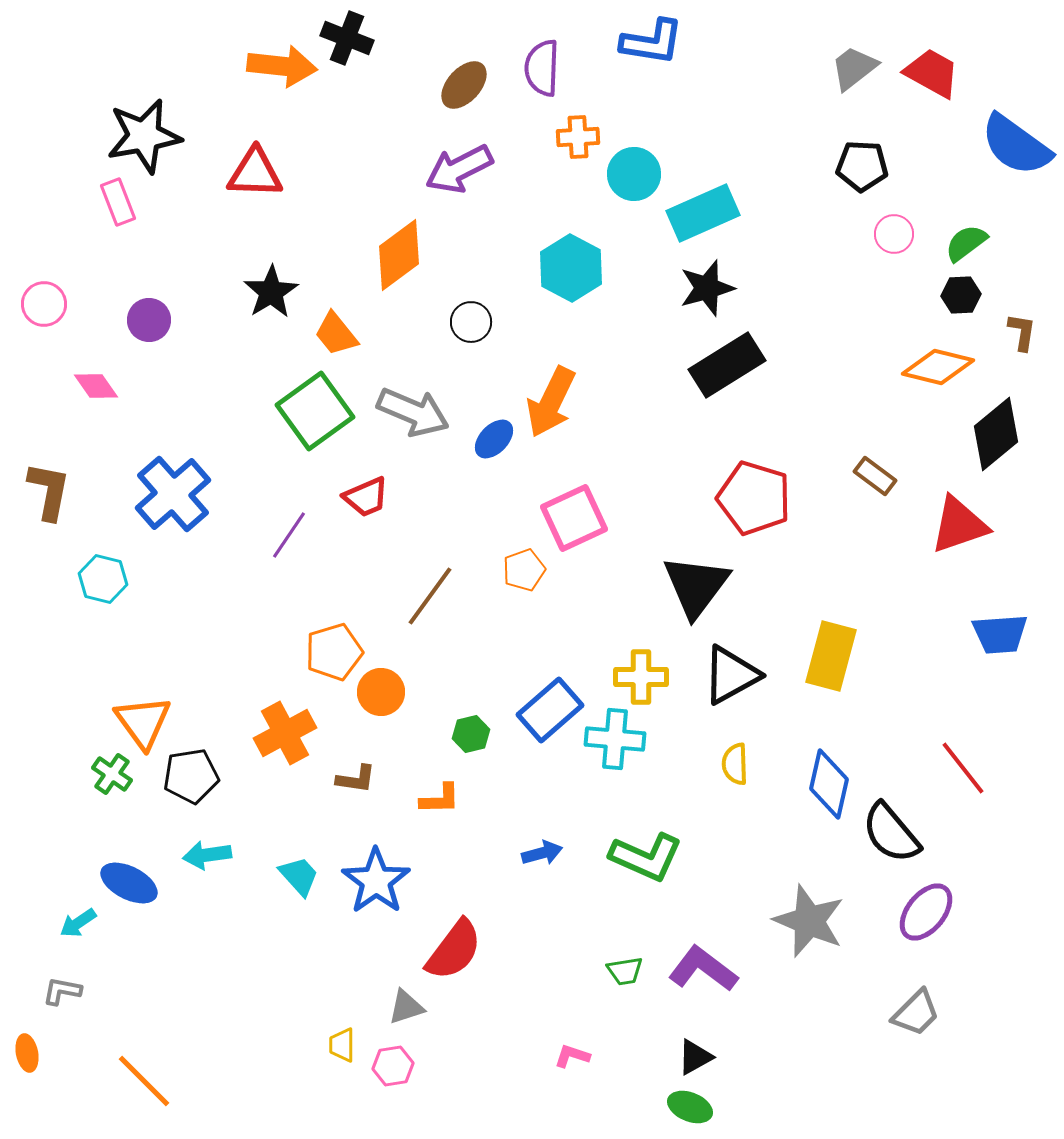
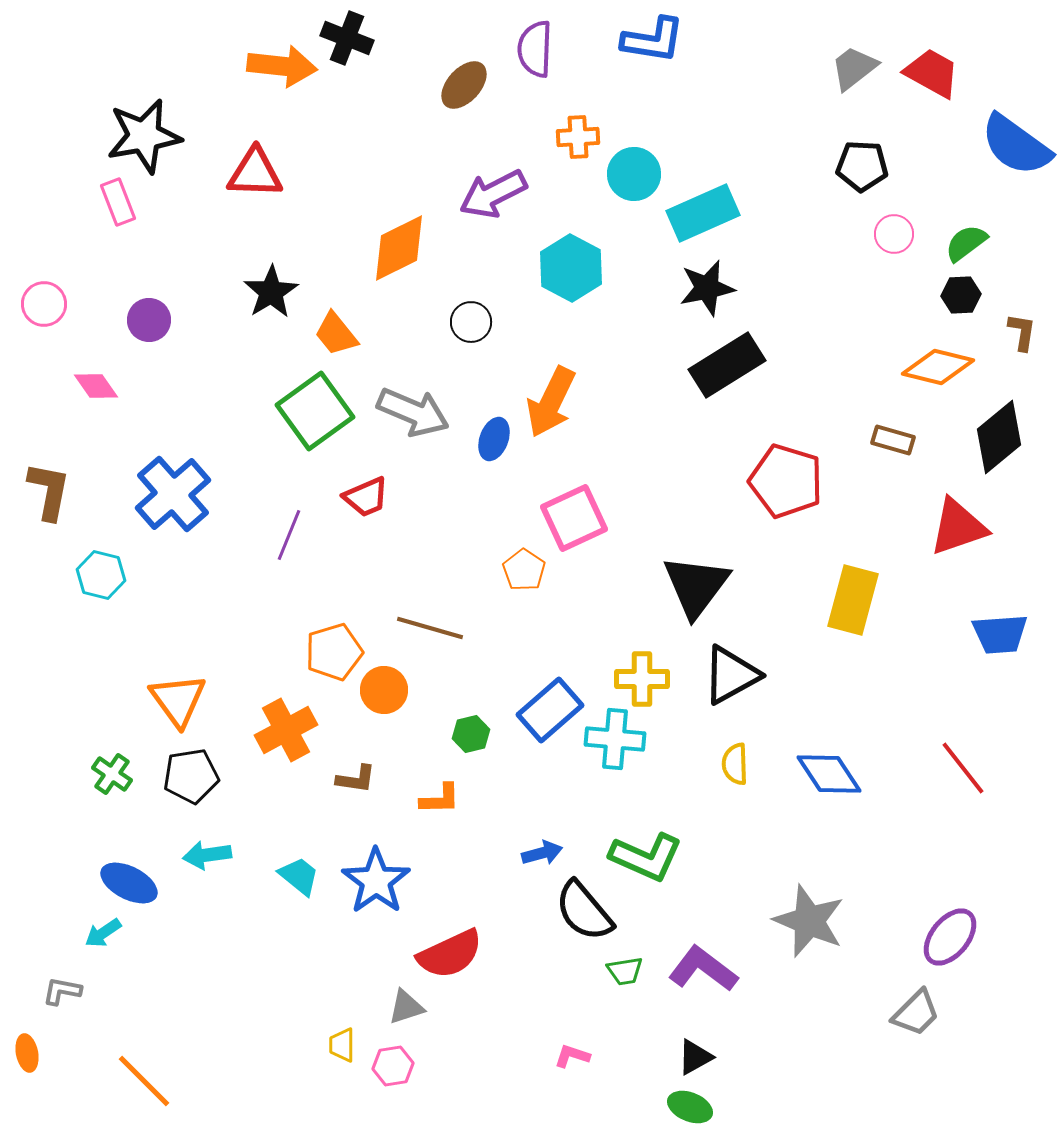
blue L-shape at (652, 42): moved 1 px right, 2 px up
purple semicircle at (542, 68): moved 7 px left, 19 px up
purple arrow at (459, 169): moved 34 px right, 25 px down
orange diamond at (399, 255): moved 7 px up; rotated 10 degrees clockwise
black star at (707, 288): rotated 4 degrees clockwise
black diamond at (996, 434): moved 3 px right, 3 px down
blue ellipse at (494, 439): rotated 24 degrees counterclockwise
brown rectangle at (875, 476): moved 18 px right, 36 px up; rotated 21 degrees counterclockwise
red pentagon at (754, 498): moved 32 px right, 17 px up
red triangle at (959, 525): moved 1 px left, 2 px down
purple line at (289, 535): rotated 12 degrees counterclockwise
orange pentagon at (524, 570): rotated 18 degrees counterclockwise
cyan hexagon at (103, 579): moved 2 px left, 4 px up
brown line at (430, 596): moved 32 px down; rotated 70 degrees clockwise
yellow rectangle at (831, 656): moved 22 px right, 56 px up
yellow cross at (641, 677): moved 1 px right, 2 px down
orange circle at (381, 692): moved 3 px right, 2 px up
orange triangle at (143, 722): moved 35 px right, 22 px up
orange cross at (285, 733): moved 1 px right, 3 px up
blue diamond at (829, 784): moved 10 px up; rotated 46 degrees counterclockwise
black semicircle at (891, 833): moved 307 px left, 78 px down
cyan trapezoid at (299, 876): rotated 9 degrees counterclockwise
purple ellipse at (926, 912): moved 24 px right, 25 px down
cyan arrow at (78, 923): moved 25 px right, 10 px down
red semicircle at (454, 950): moved 4 px left, 4 px down; rotated 28 degrees clockwise
